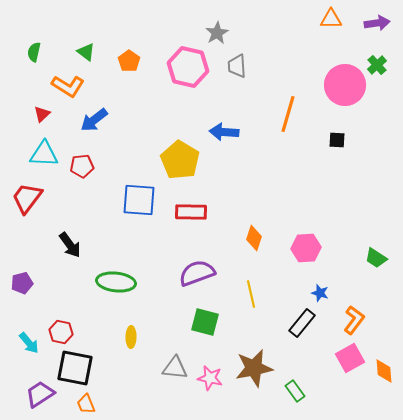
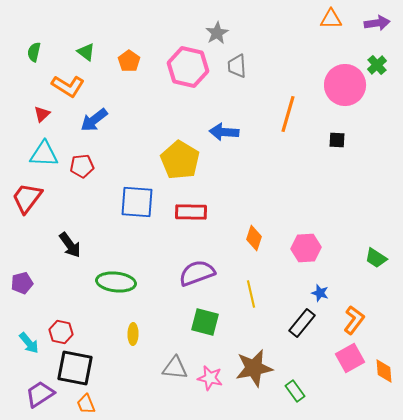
blue square at (139, 200): moved 2 px left, 2 px down
yellow ellipse at (131, 337): moved 2 px right, 3 px up
